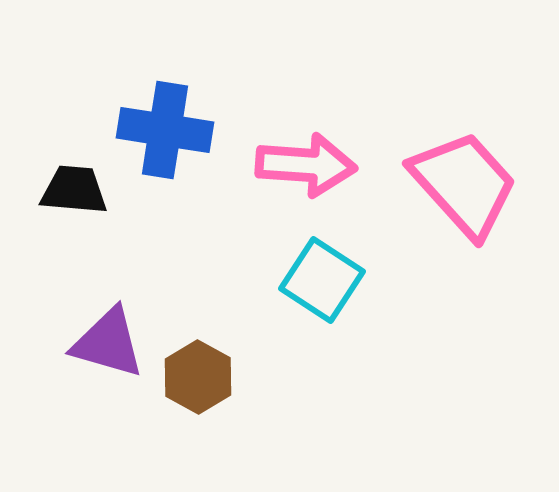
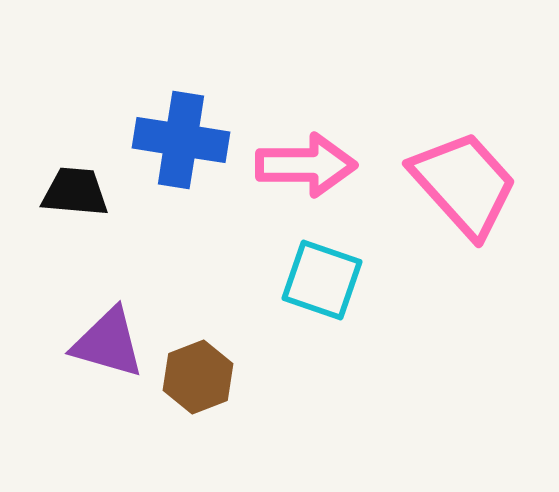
blue cross: moved 16 px right, 10 px down
pink arrow: rotated 4 degrees counterclockwise
black trapezoid: moved 1 px right, 2 px down
cyan square: rotated 14 degrees counterclockwise
brown hexagon: rotated 10 degrees clockwise
